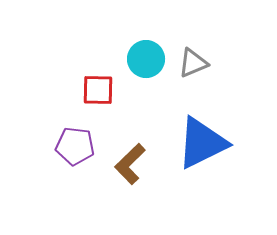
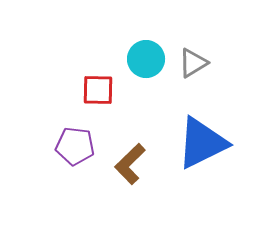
gray triangle: rotated 8 degrees counterclockwise
